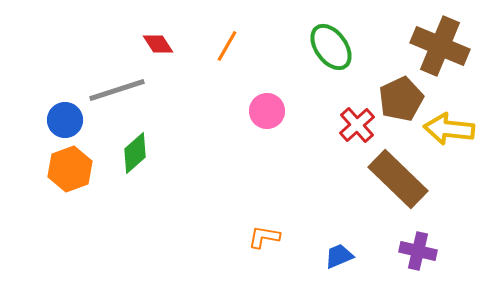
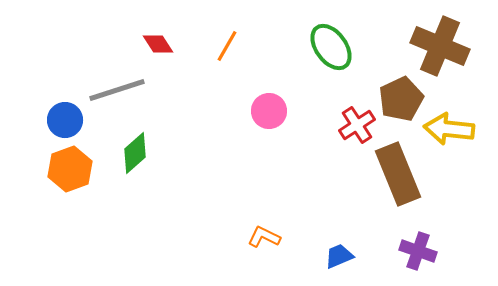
pink circle: moved 2 px right
red cross: rotated 9 degrees clockwise
brown rectangle: moved 5 px up; rotated 24 degrees clockwise
orange L-shape: rotated 16 degrees clockwise
purple cross: rotated 6 degrees clockwise
